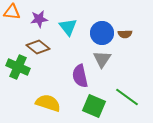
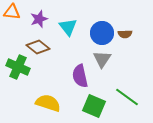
purple star: rotated 12 degrees counterclockwise
